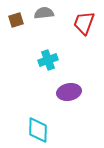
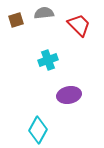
red trapezoid: moved 5 px left, 2 px down; rotated 115 degrees clockwise
purple ellipse: moved 3 px down
cyan diamond: rotated 28 degrees clockwise
